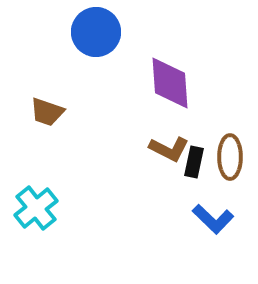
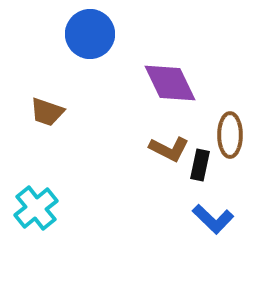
blue circle: moved 6 px left, 2 px down
purple diamond: rotated 22 degrees counterclockwise
brown ellipse: moved 22 px up
black rectangle: moved 6 px right, 3 px down
